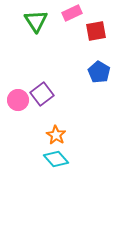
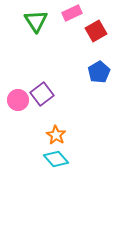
red square: rotated 20 degrees counterclockwise
blue pentagon: rotated 10 degrees clockwise
